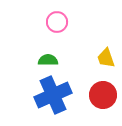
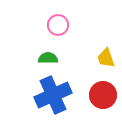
pink circle: moved 1 px right, 3 px down
green semicircle: moved 2 px up
